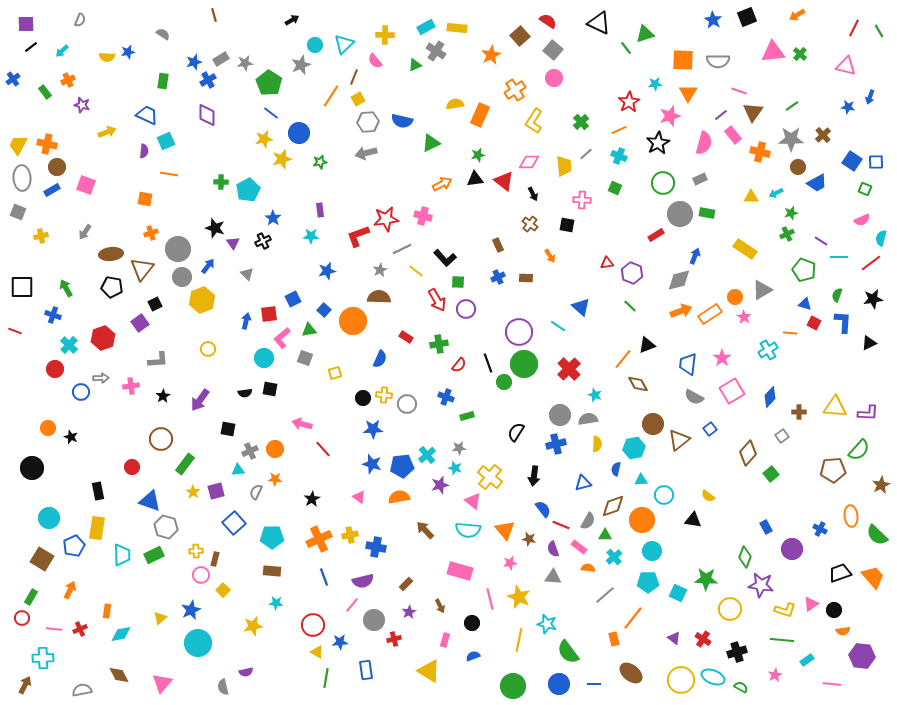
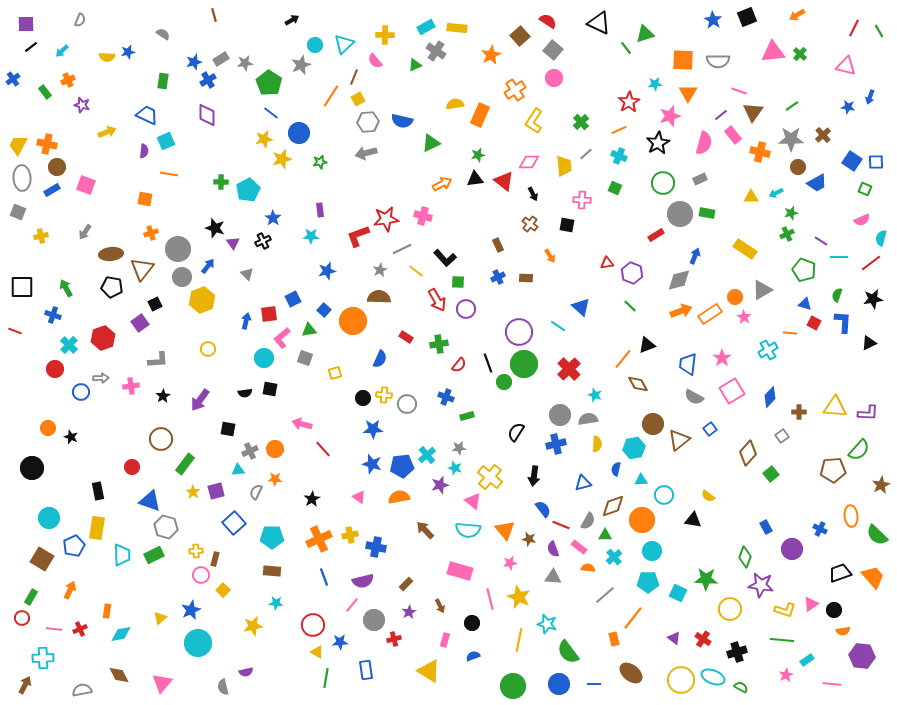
pink star at (775, 675): moved 11 px right
